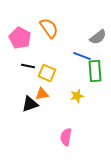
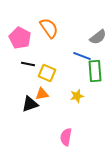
black line: moved 2 px up
